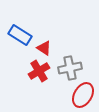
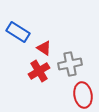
blue rectangle: moved 2 px left, 3 px up
gray cross: moved 4 px up
red ellipse: rotated 40 degrees counterclockwise
